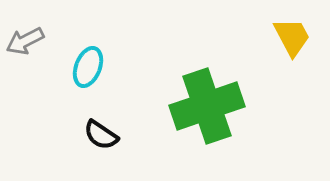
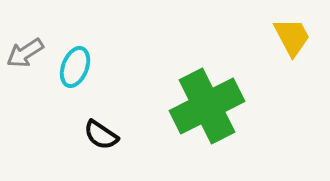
gray arrow: moved 12 px down; rotated 6 degrees counterclockwise
cyan ellipse: moved 13 px left
green cross: rotated 8 degrees counterclockwise
